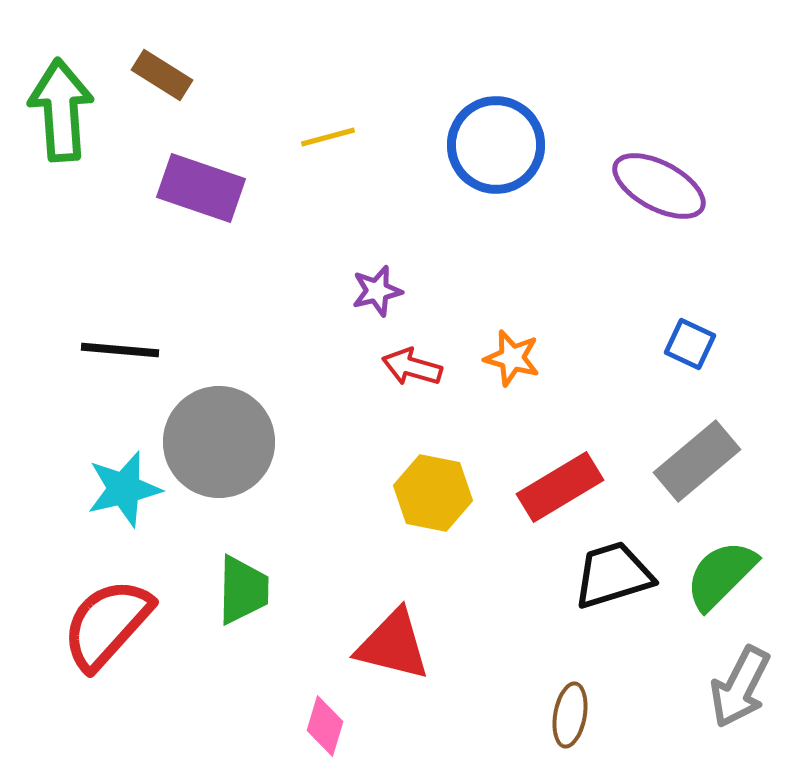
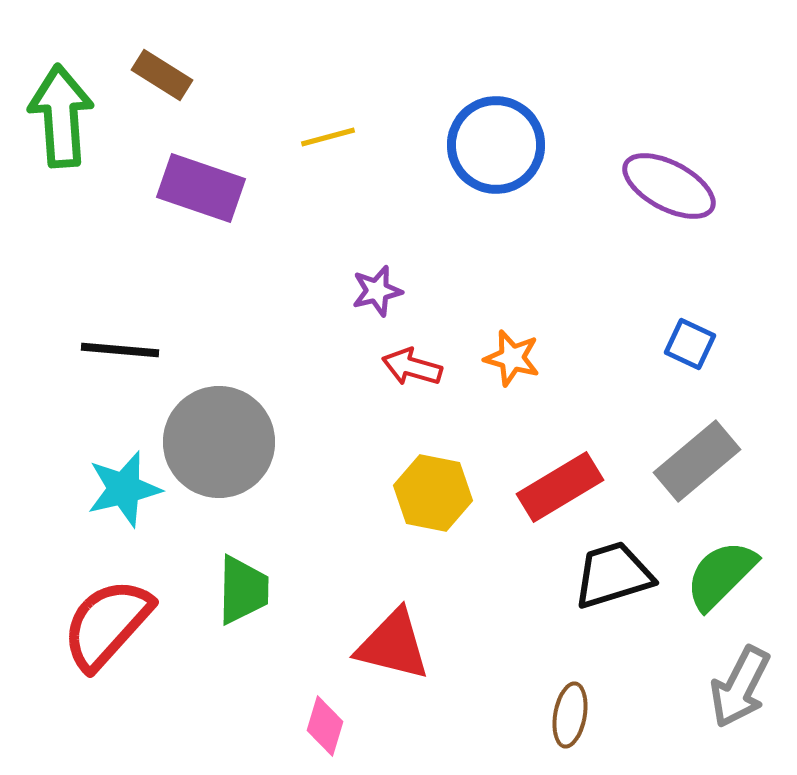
green arrow: moved 6 px down
purple ellipse: moved 10 px right
